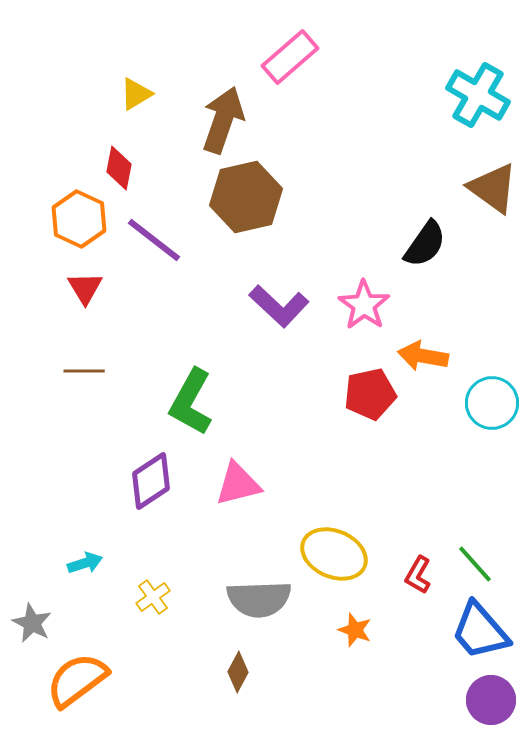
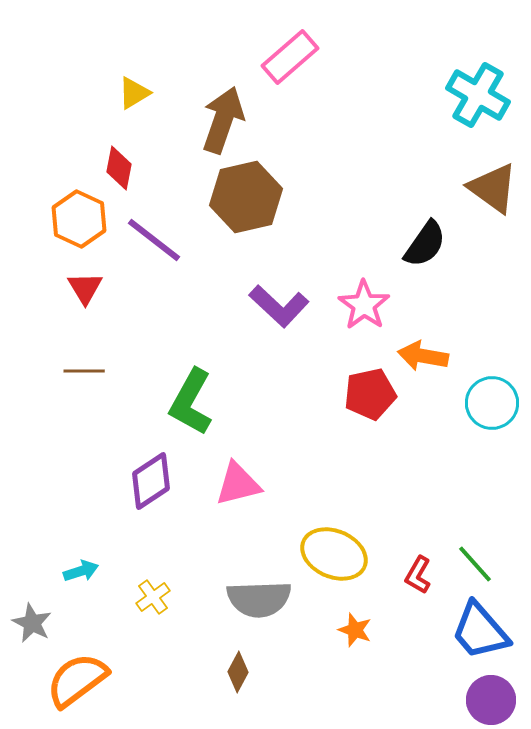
yellow triangle: moved 2 px left, 1 px up
cyan arrow: moved 4 px left, 8 px down
